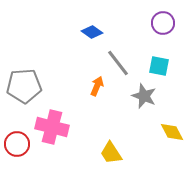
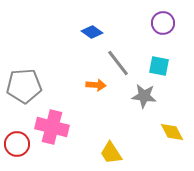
orange arrow: moved 1 px left, 1 px up; rotated 72 degrees clockwise
gray star: rotated 15 degrees counterclockwise
